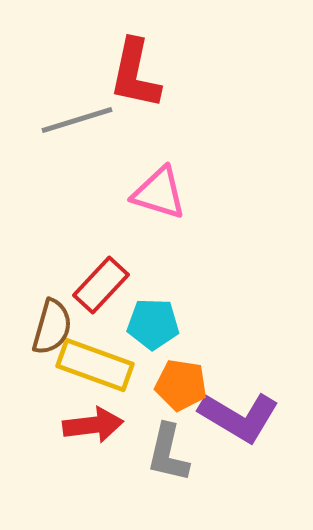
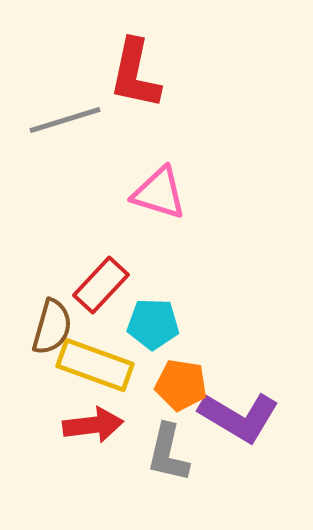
gray line: moved 12 px left
